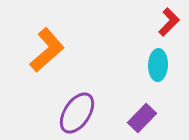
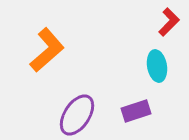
cyan ellipse: moved 1 px left, 1 px down; rotated 12 degrees counterclockwise
purple ellipse: moved 2 px down
purple rectangle: moved 6 px left, 7 px up; rotated 28 degrees clockwise
